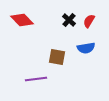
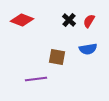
red diamond: rotated 25 degrees counterclockwise
blue semicircle: moved 2 px right, 1 px down
